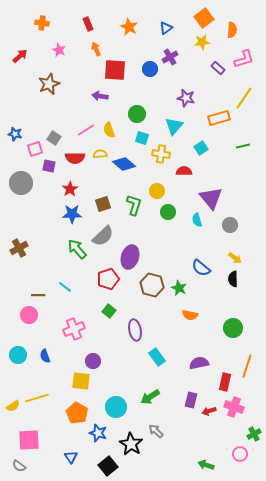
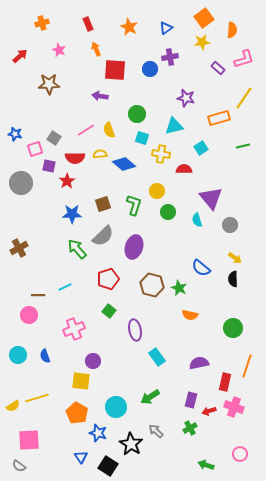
orange cross at (42, 23): rotated 24 degrees counterclockwise
purple cross at (170, 57): rotated 21 degrees clockwise
brown star at (49, 84): rotated 20 degrees clockwise
cyan triangle at (174, 126): rotated 36 degrees clockwise
red semicircle at (184, 171): moved 2 px up
red star at (70, 189): moved 3 px left, 8 px up
purple ellipse at (130, 257): moved 4 px right, 10 px up
cyan line at (65, 287): rotated 64 degrees counterclockwise
green cross at (254, 434): moved 64 px left, 6 px up
blue triangle at (71, 457): moved 10 px right
black square at (108, 466): rotated 18 degrees counterclockwise
